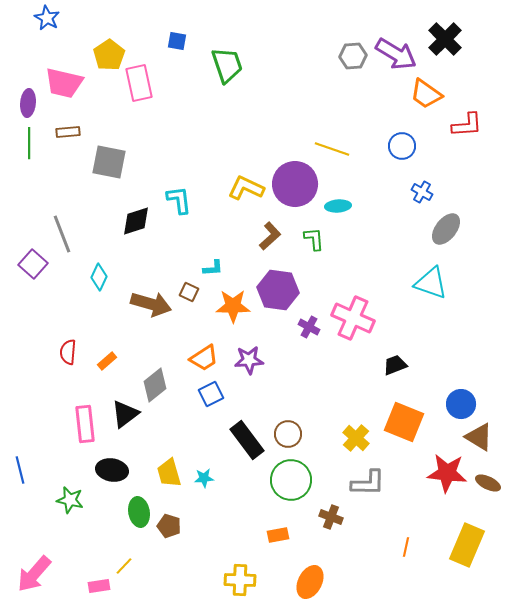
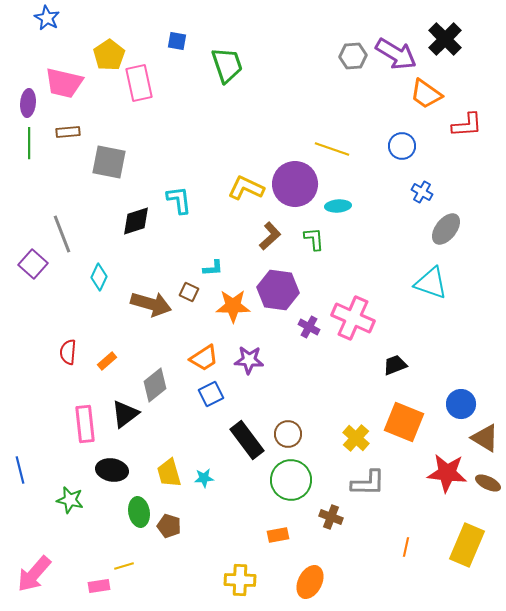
purple star at (249, 360): rotated 8 degrees clockwise
brown triangle at (479, 437): moved 6 px right, 1 px down
yellow line at (124, 566): rotated 30 degrees clockwise
